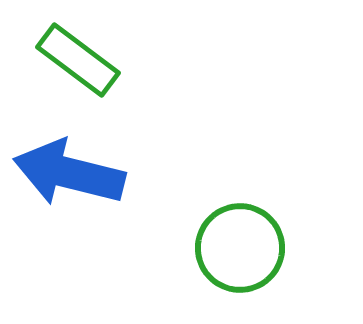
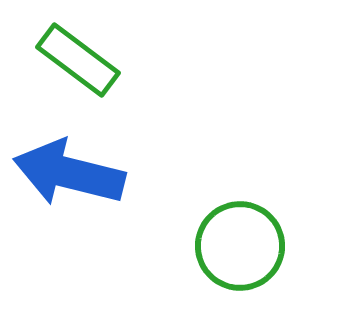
green circle: moved 2 px up
